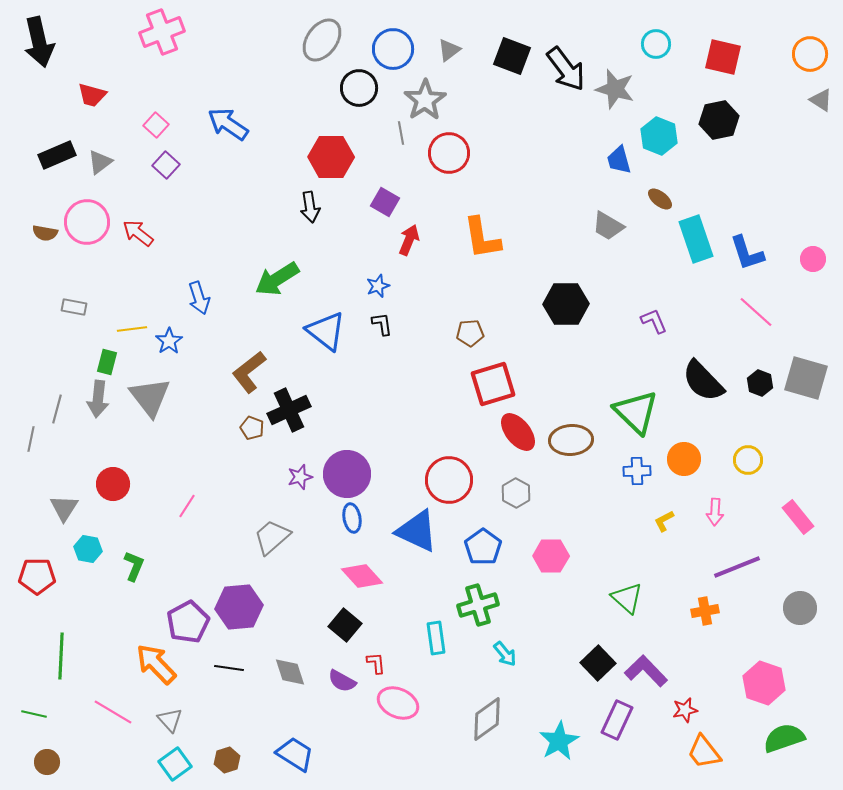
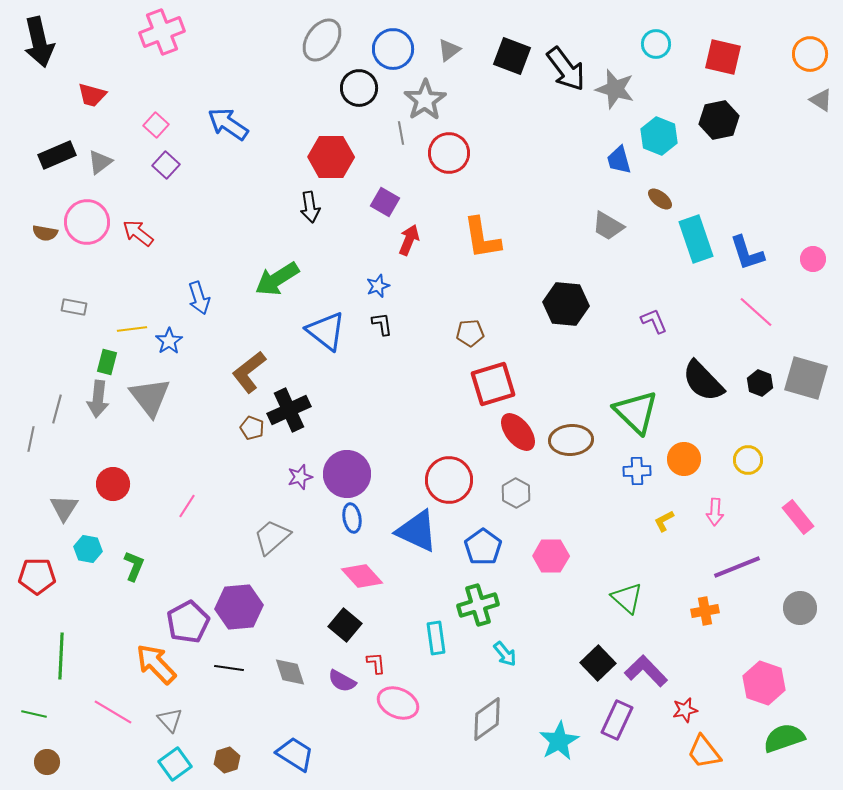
black hexagon at (566, 304): rotated 6 degrees clockwise
